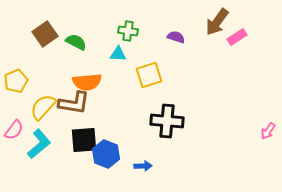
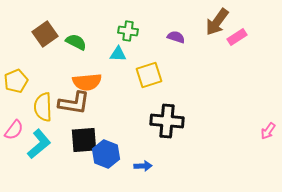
yellow semicircle: rotated 44 degrees counterclockwise
